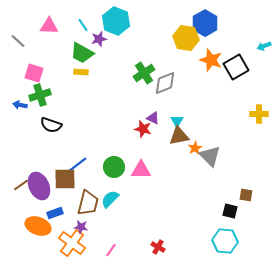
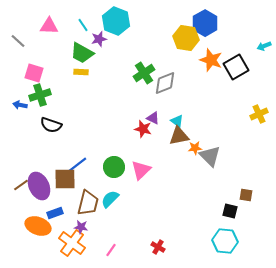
yellow cross at (259, 114): rotated 24 degrees counterclockwise
cyan triangle at (177, 121): rotated 24 degrees counterclockwise
orange star at (195, 148): rotated 24 degrees clockwise
pink triangle at (141, 170): rotated 45 degrees counterclockwise
